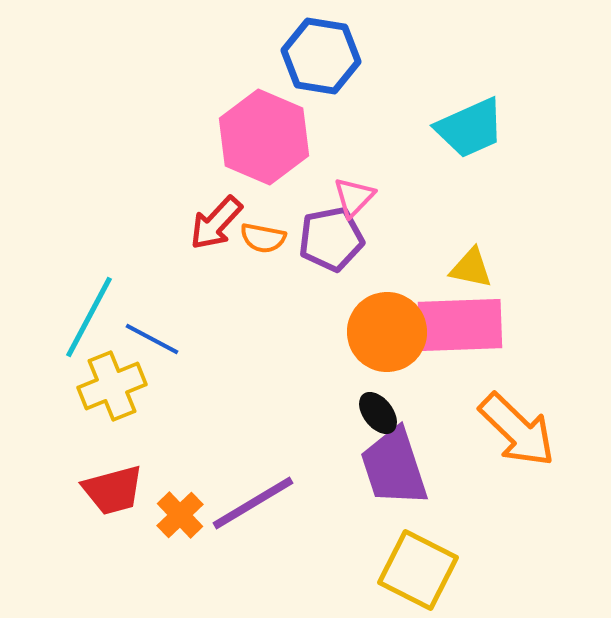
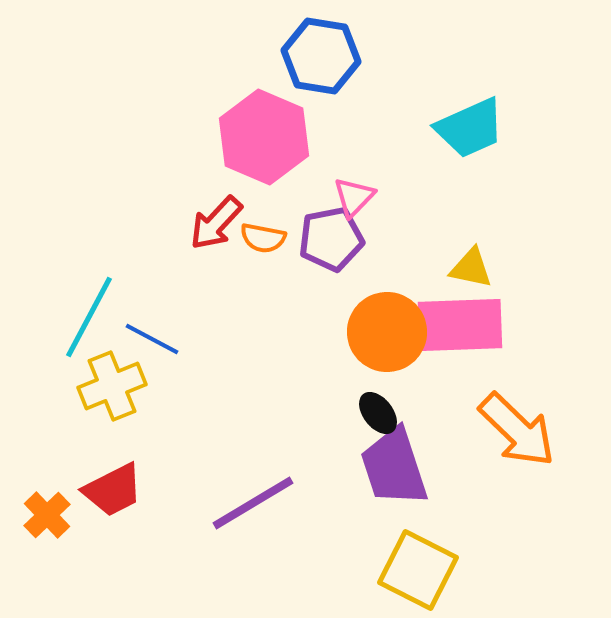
red trapezoid: rotated 12 degrees counterclockwise
orange cross: moved 133 px left
